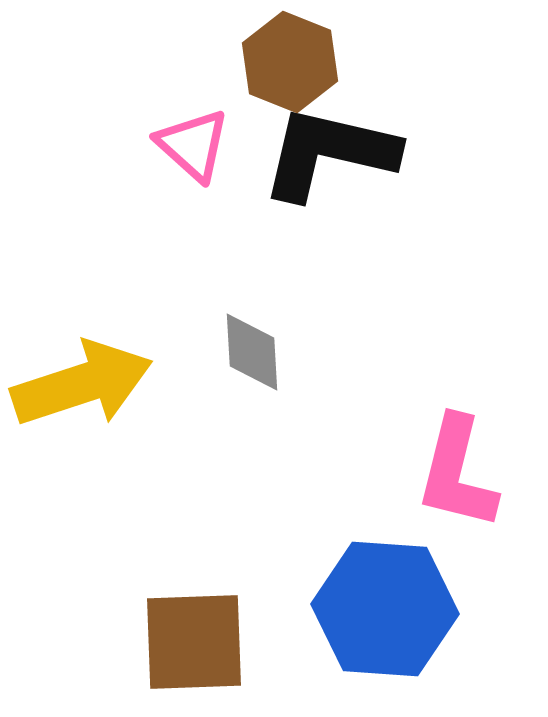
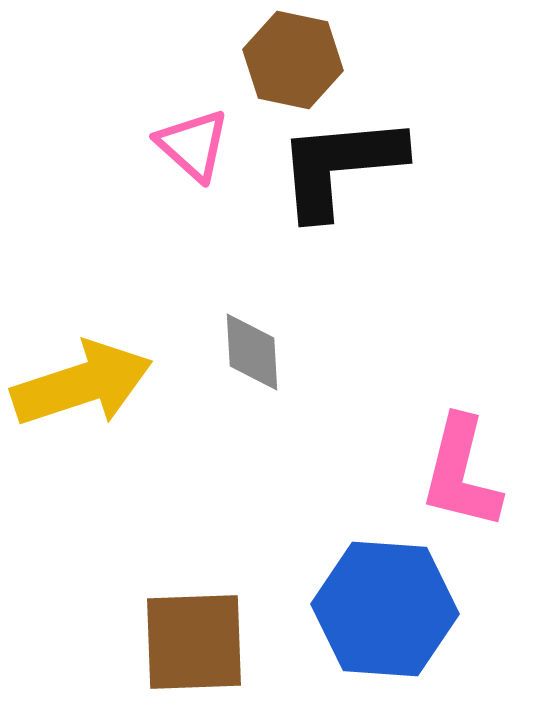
brown hexagon: moved 3 px right, 2 px up; rotated 10 degrees counterclockwise
black L-shape: moved 11 px right, 13 px down; rotated 18 degrees counterclockwise
pink L-shape: moved 4 px right
